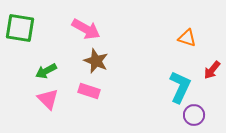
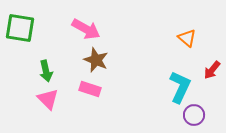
orange triangle: rotated 24 degrees clockwise
brown star: moved 1 px up
green arrow: rotated 75 degrees counterclockwise
pink rectangle: moved 1 px right, 2 px up
